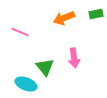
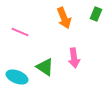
green rectangle: rotated 56 degrees counterclockwise
orange arrow: rotated 90 degrees counterclockwise
green triangle: rotated 18 degrees counterclockwise
cyan ellipse: moved 9 px left, 7 px up
